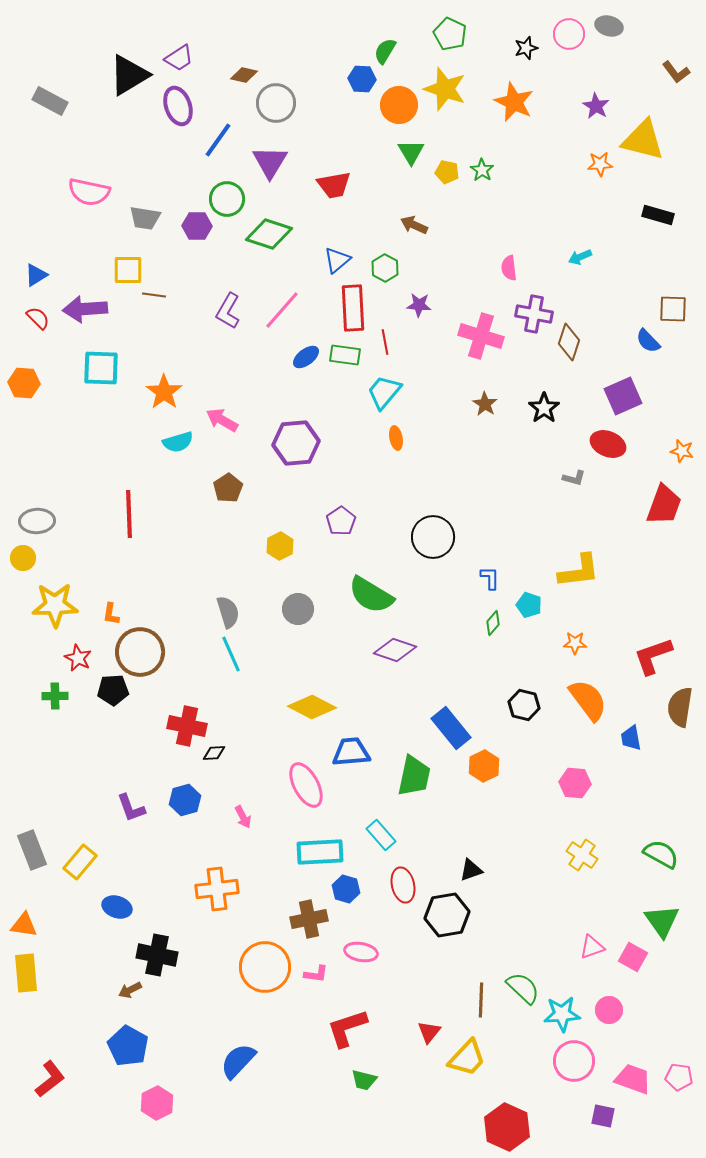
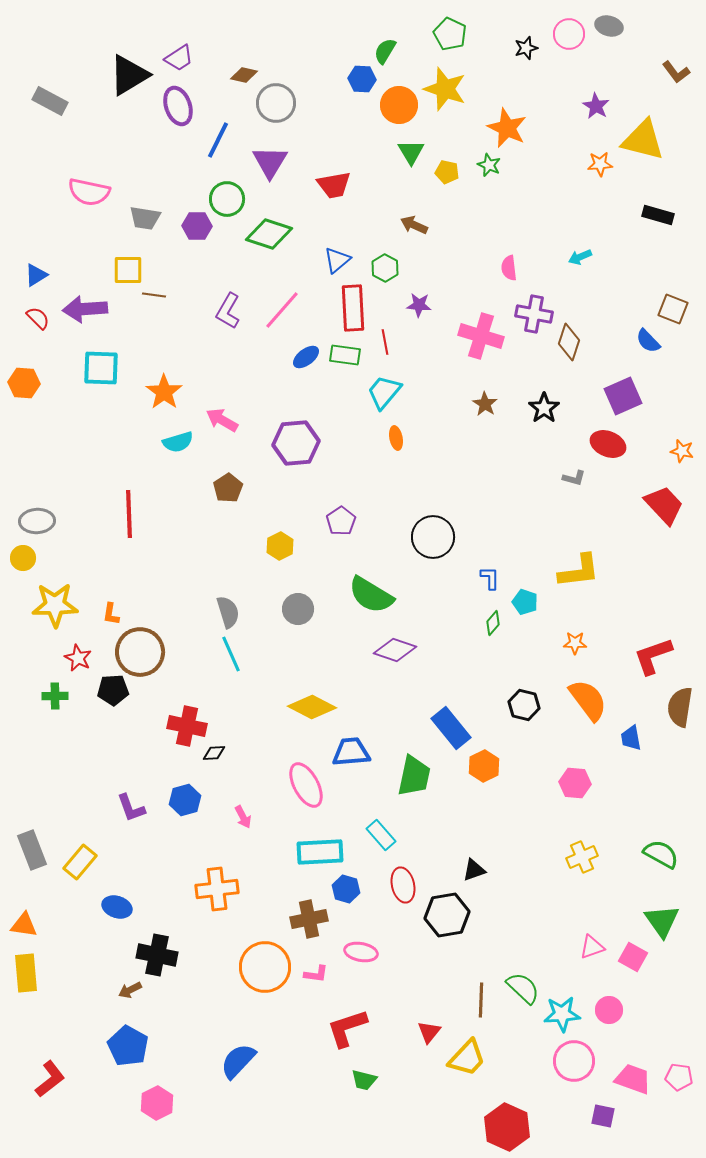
orange star at (514, 102): moved 7 px left, 26 px down
blue line at (218, 140): rotated 9 degrees counterclockwise
green star at (482, 170): moved 7 px right, 5 px up; rotated 10 degrees counterclockwise
brown square at (673, 309): rotated 20 degrees clockwise
red trapezoid at (664, 505): rotated 63 degrees counterclockwise
cyan pentagon at (529, 605): moved 4 px left, 3 px up
yellow cross at (582, 855): moved 2 px down; rotated 32 degrees clockwise
black triangle at (471, 870): moved 3 px right
